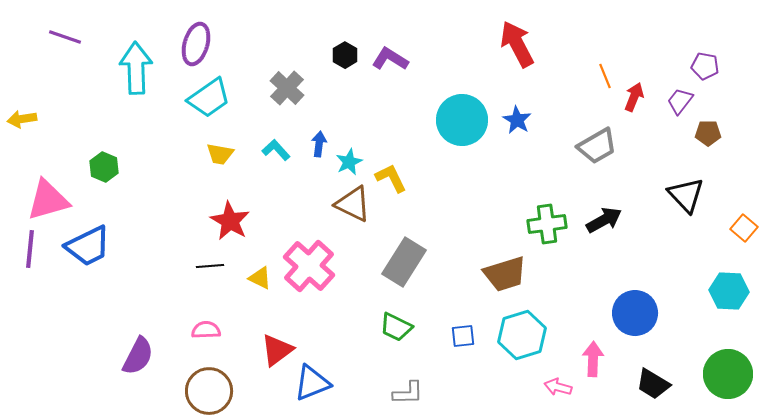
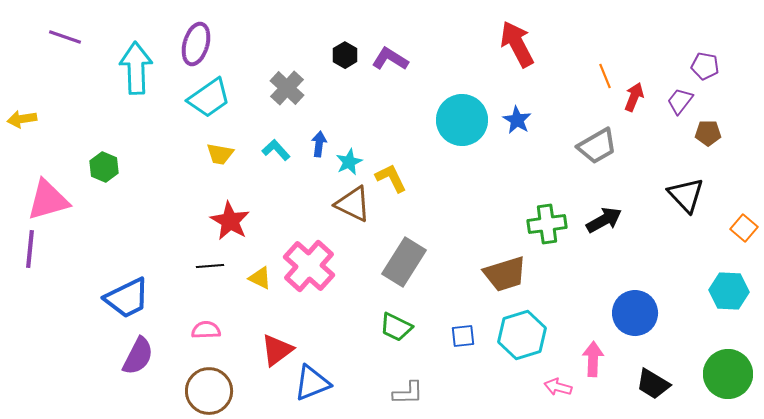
blue trapezoid at (88, 246): moved 39 px right, 52 px down
